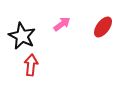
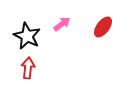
black star: moved 5 px right
red arrow: moved 3 px left, 3 px down
